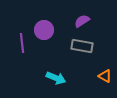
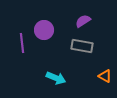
purple semicircle: moved 1 px right
